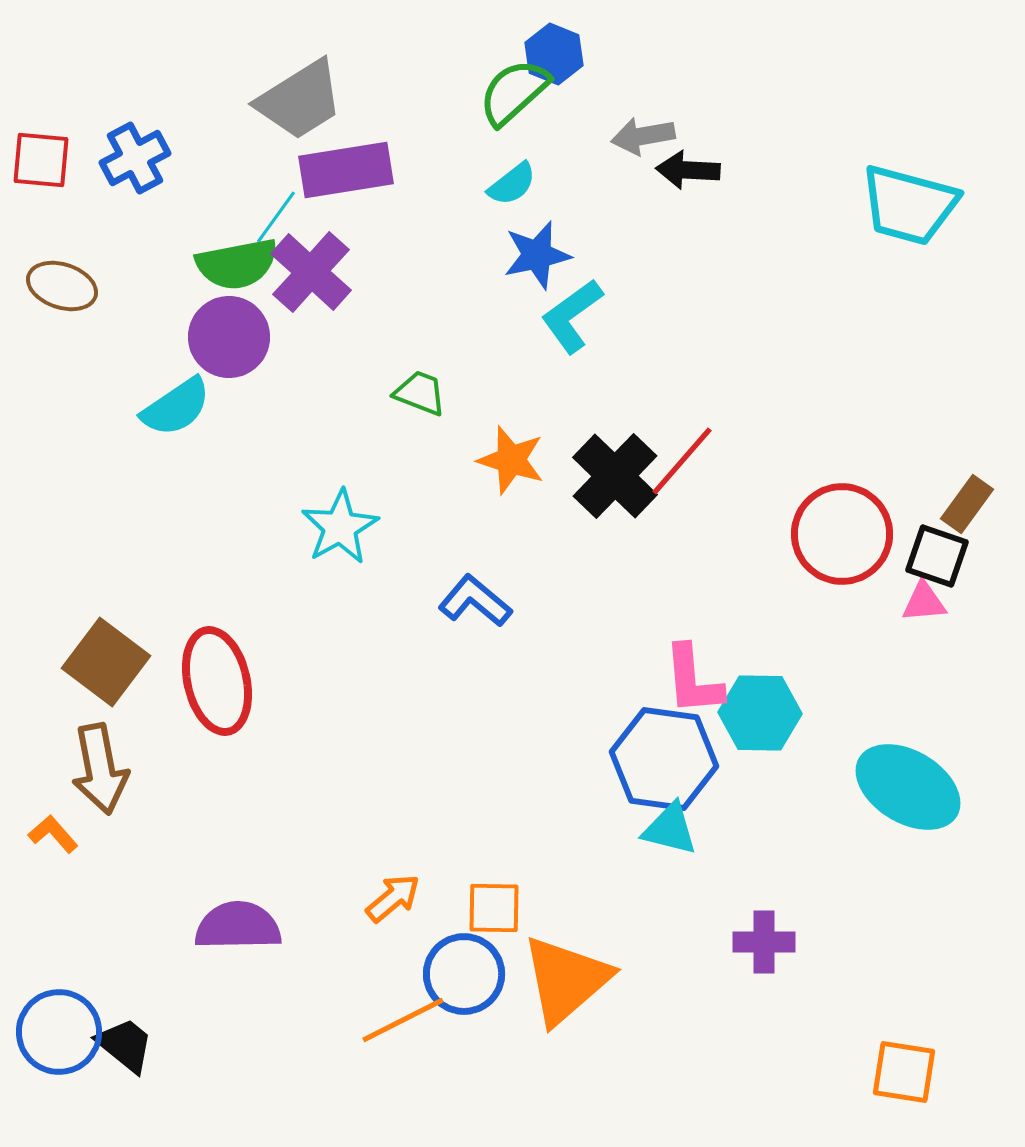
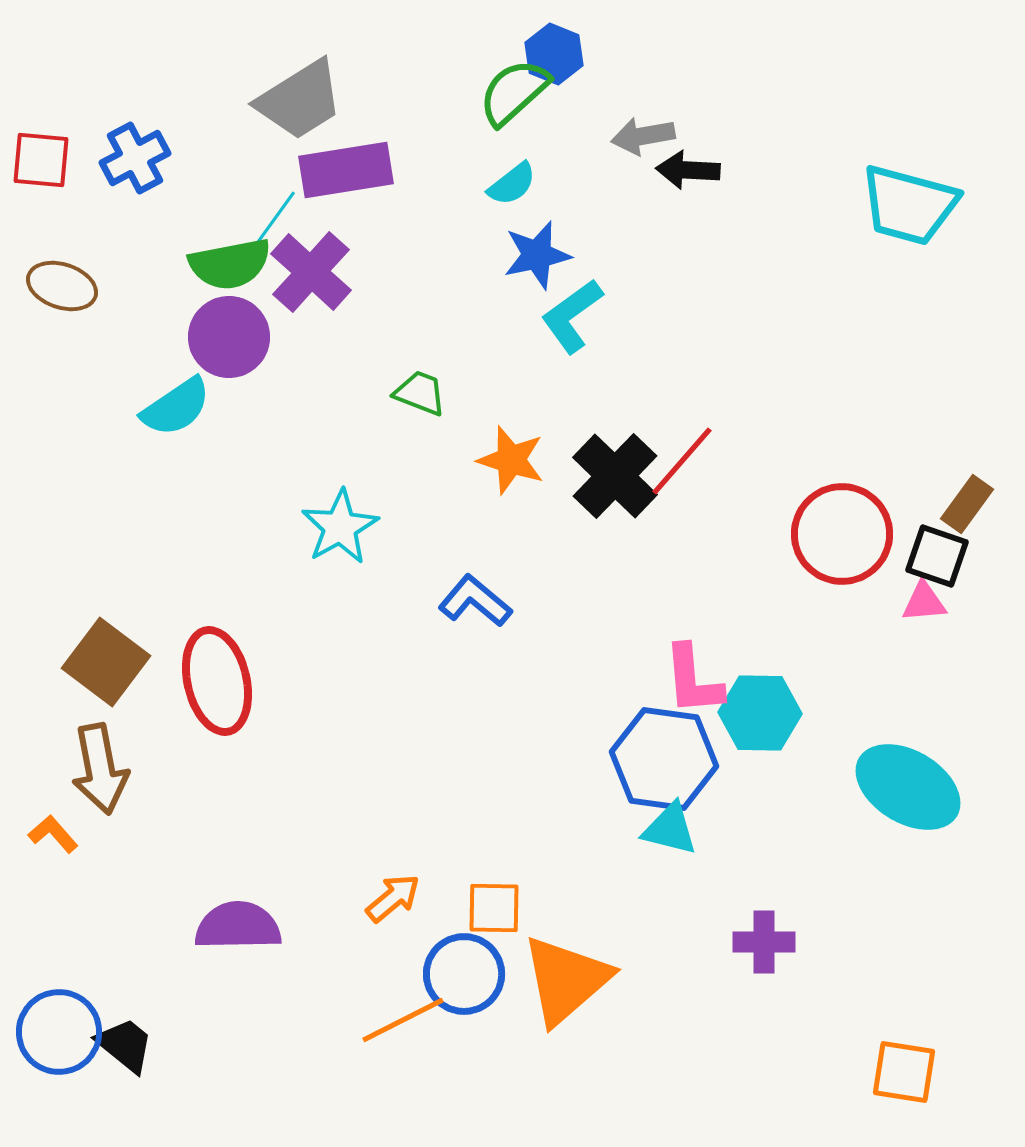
green semicircle at (237, 264): moved 7 px left
